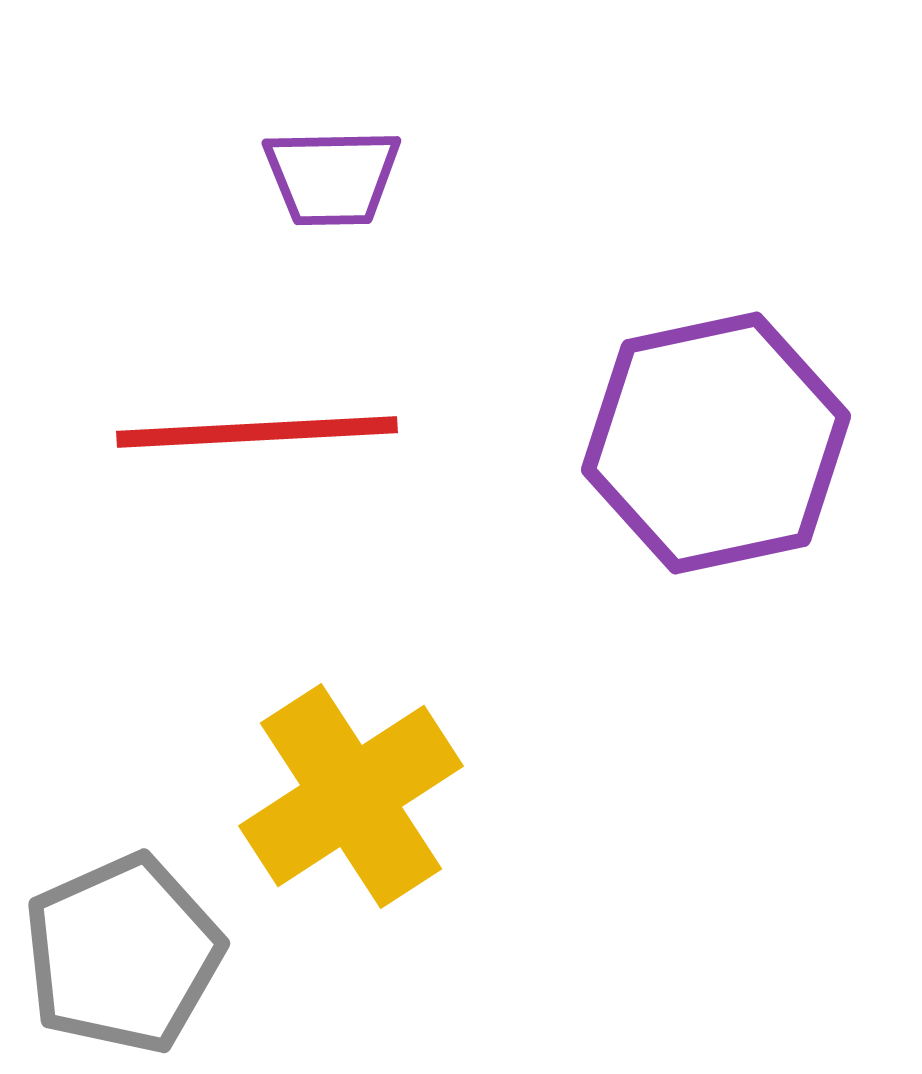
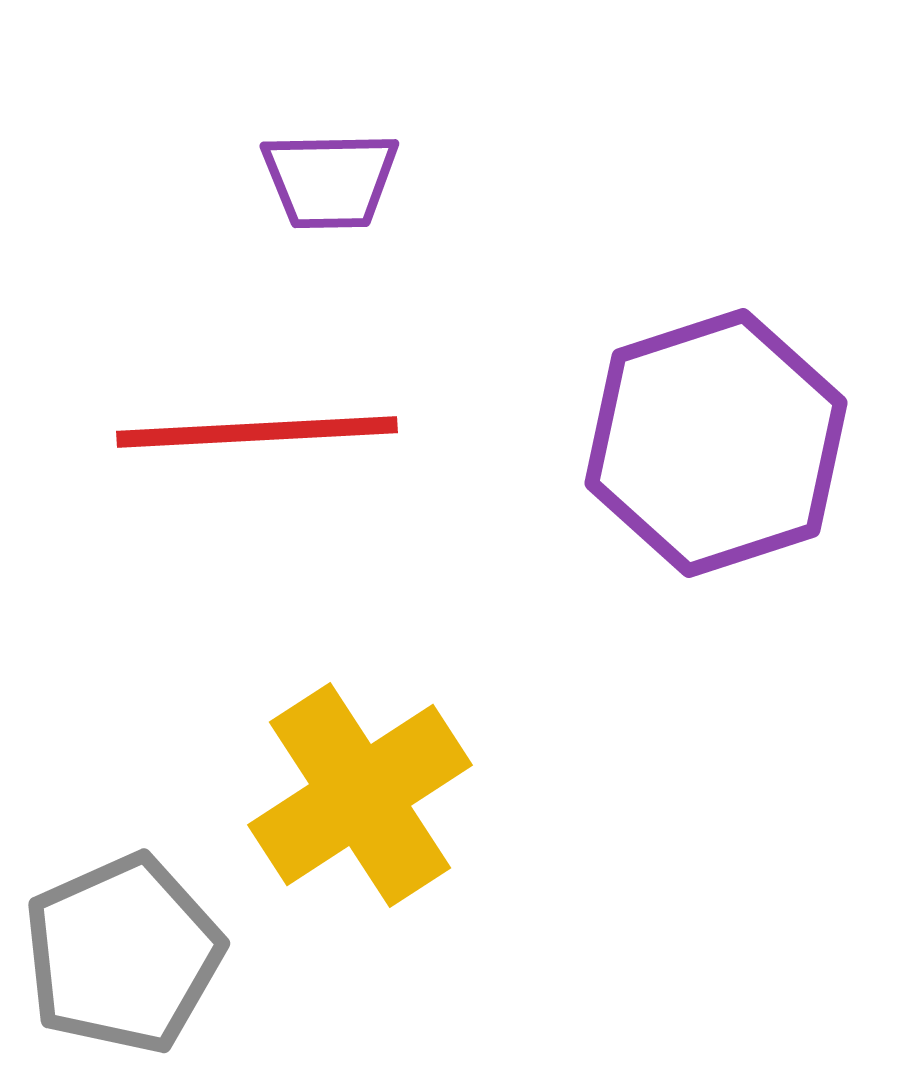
purple trapezoid: moved 2 px left, 3 px down
purple hexagon: rotated 6 degrees counterclockwise
yellow cross: moved 9 px right, 1 px up
